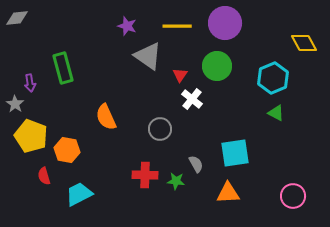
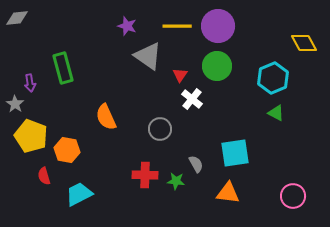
purple circle: moved 7 px left, 3 px down
orange triangle: rotated 10 degrees clockwise
